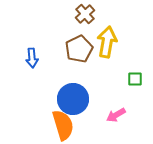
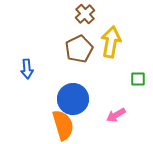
yellow arrow: moved 4 px right
blue arrow: moved 5 px left, 11 px down
green square: moved 3 px right
